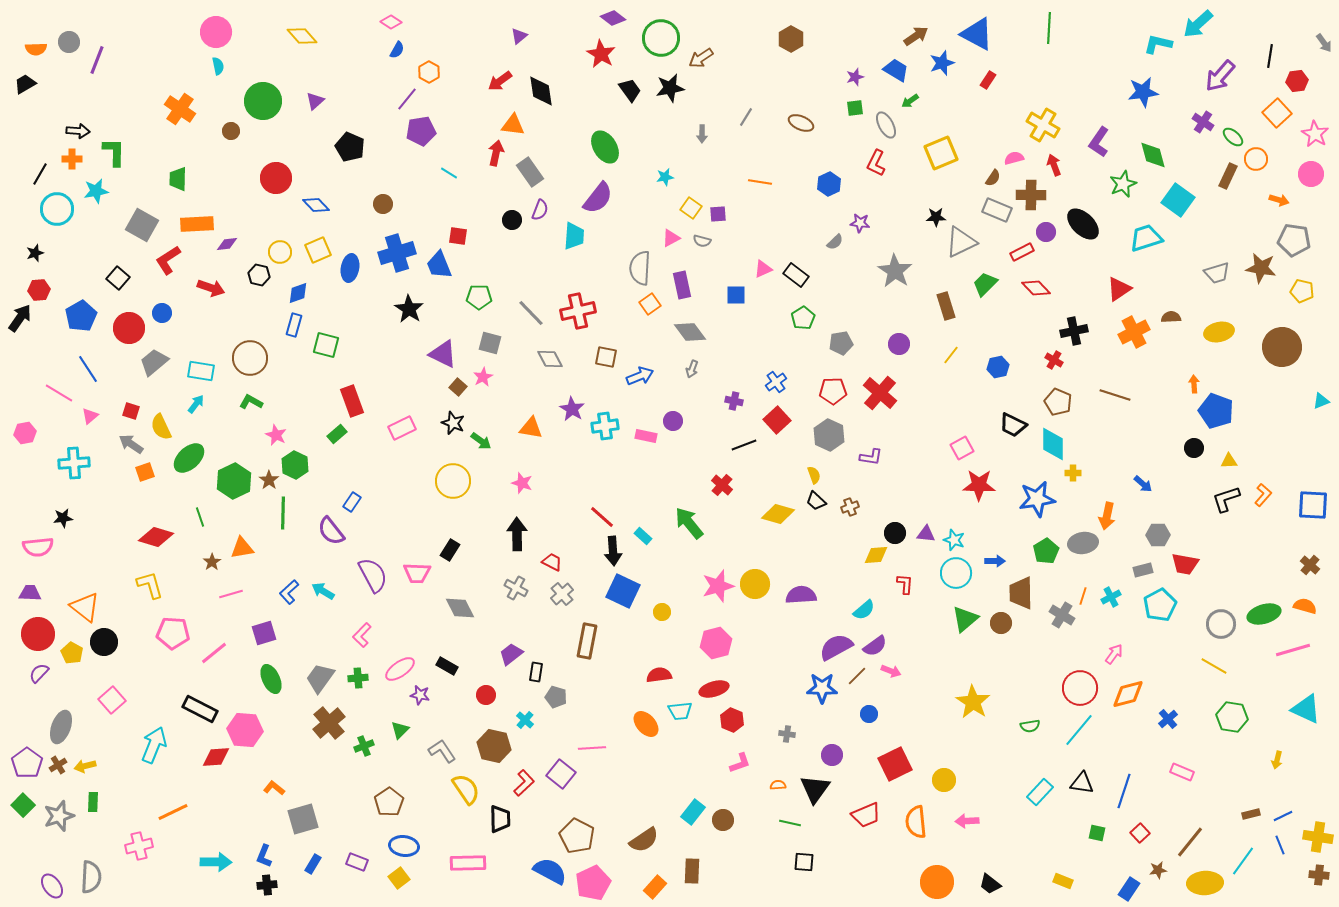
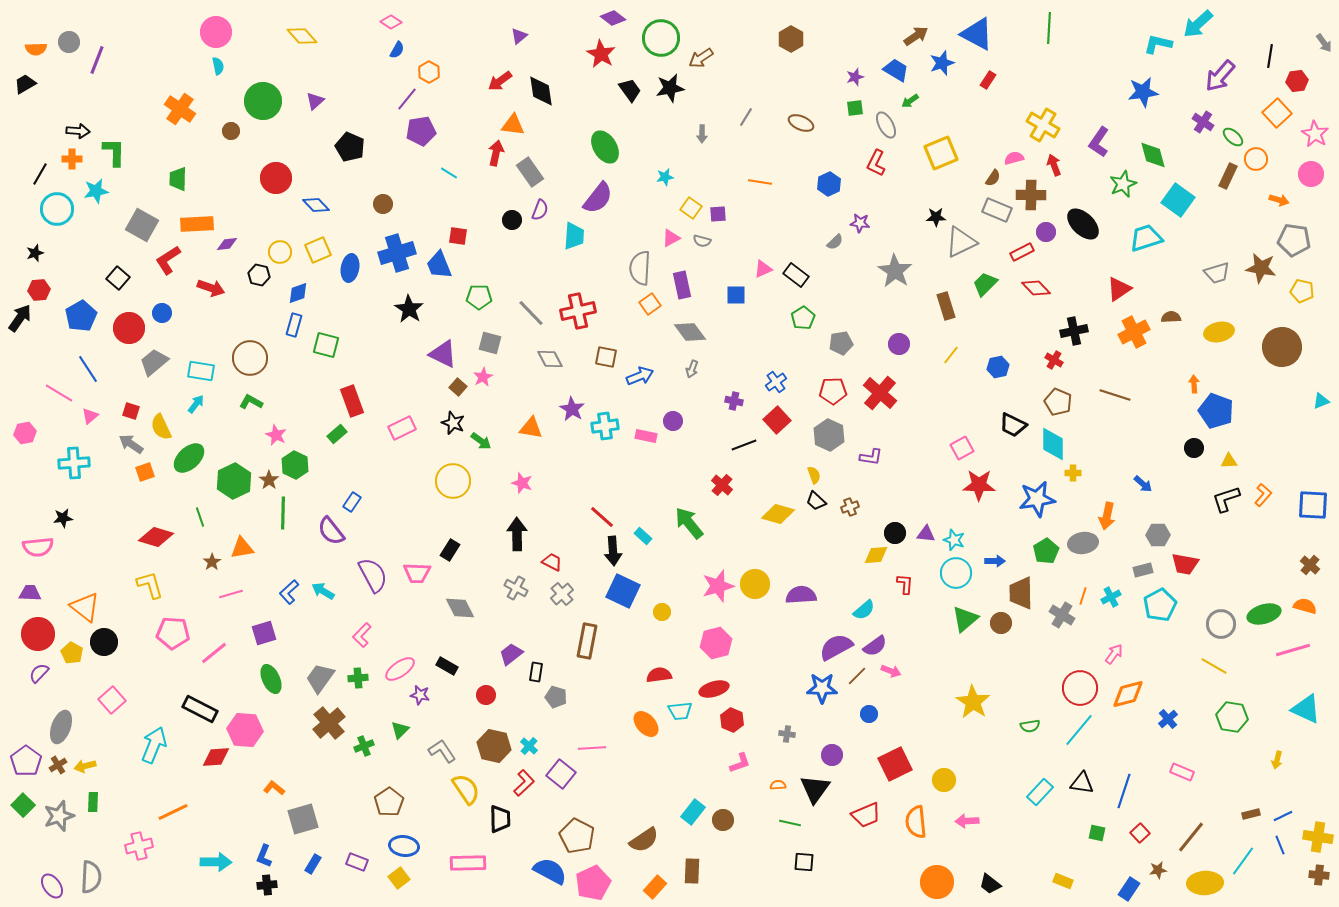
cyan cross at (525, 720): moved 4 px right, 26 px down
purple pentagon at (27, 763): moved 1 px left, 2 px up
brown line at (1190, 842): moved 1 px right, 5 px up
